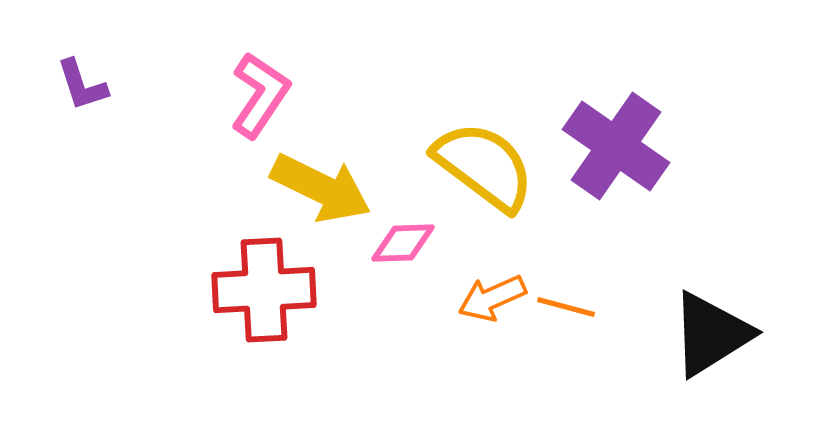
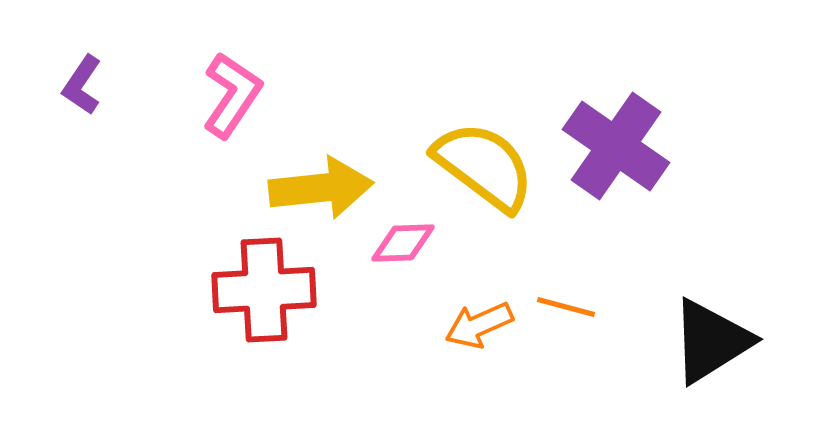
purple L-shape: rotated 52 degrees clockwise
pink L-shape: moved 28 px left
yellow arrow: rotated 32 degrees counterclockwise
orange arrow: moved 13 px left, 27 px down
black triangle: moved 7 px down
